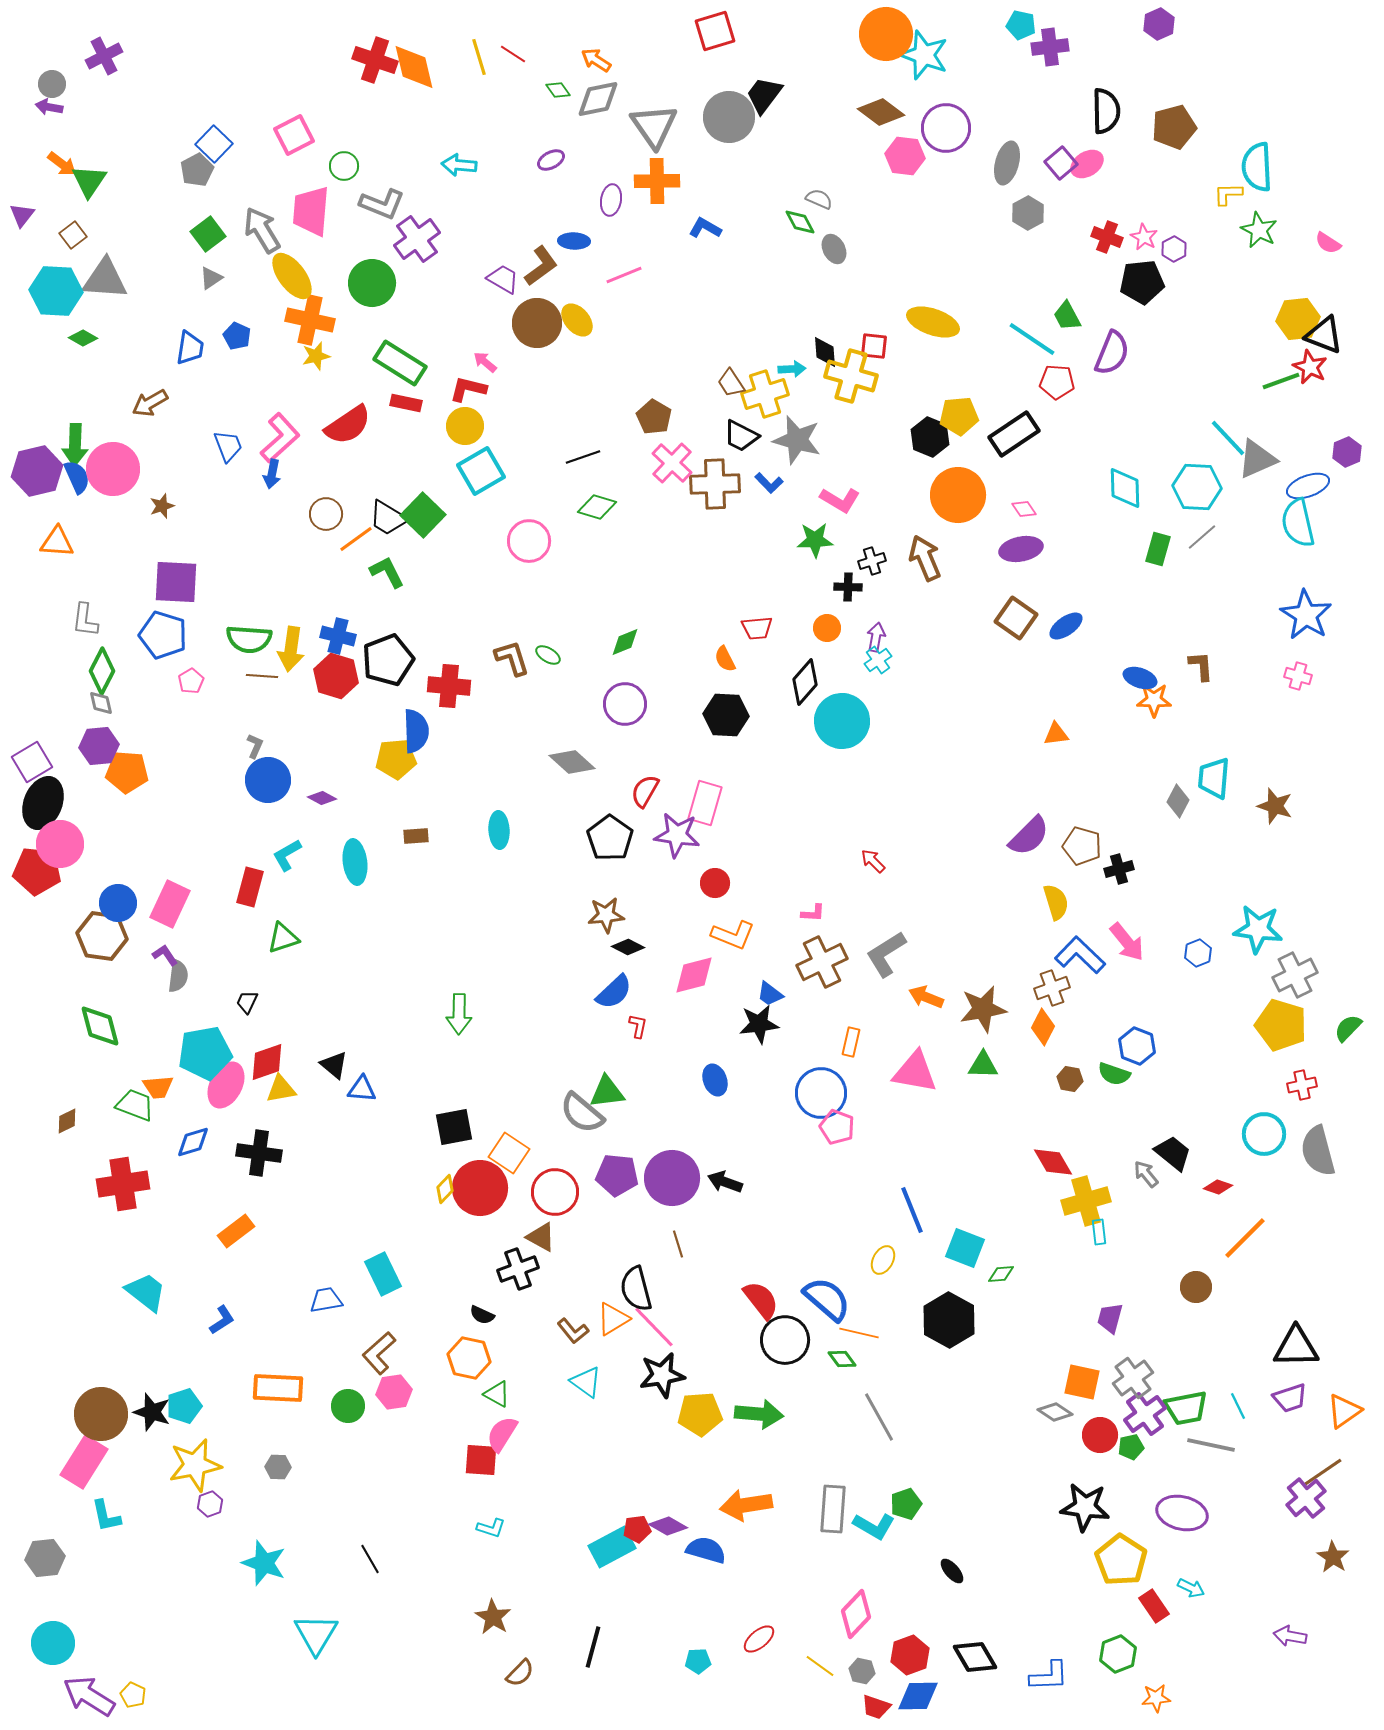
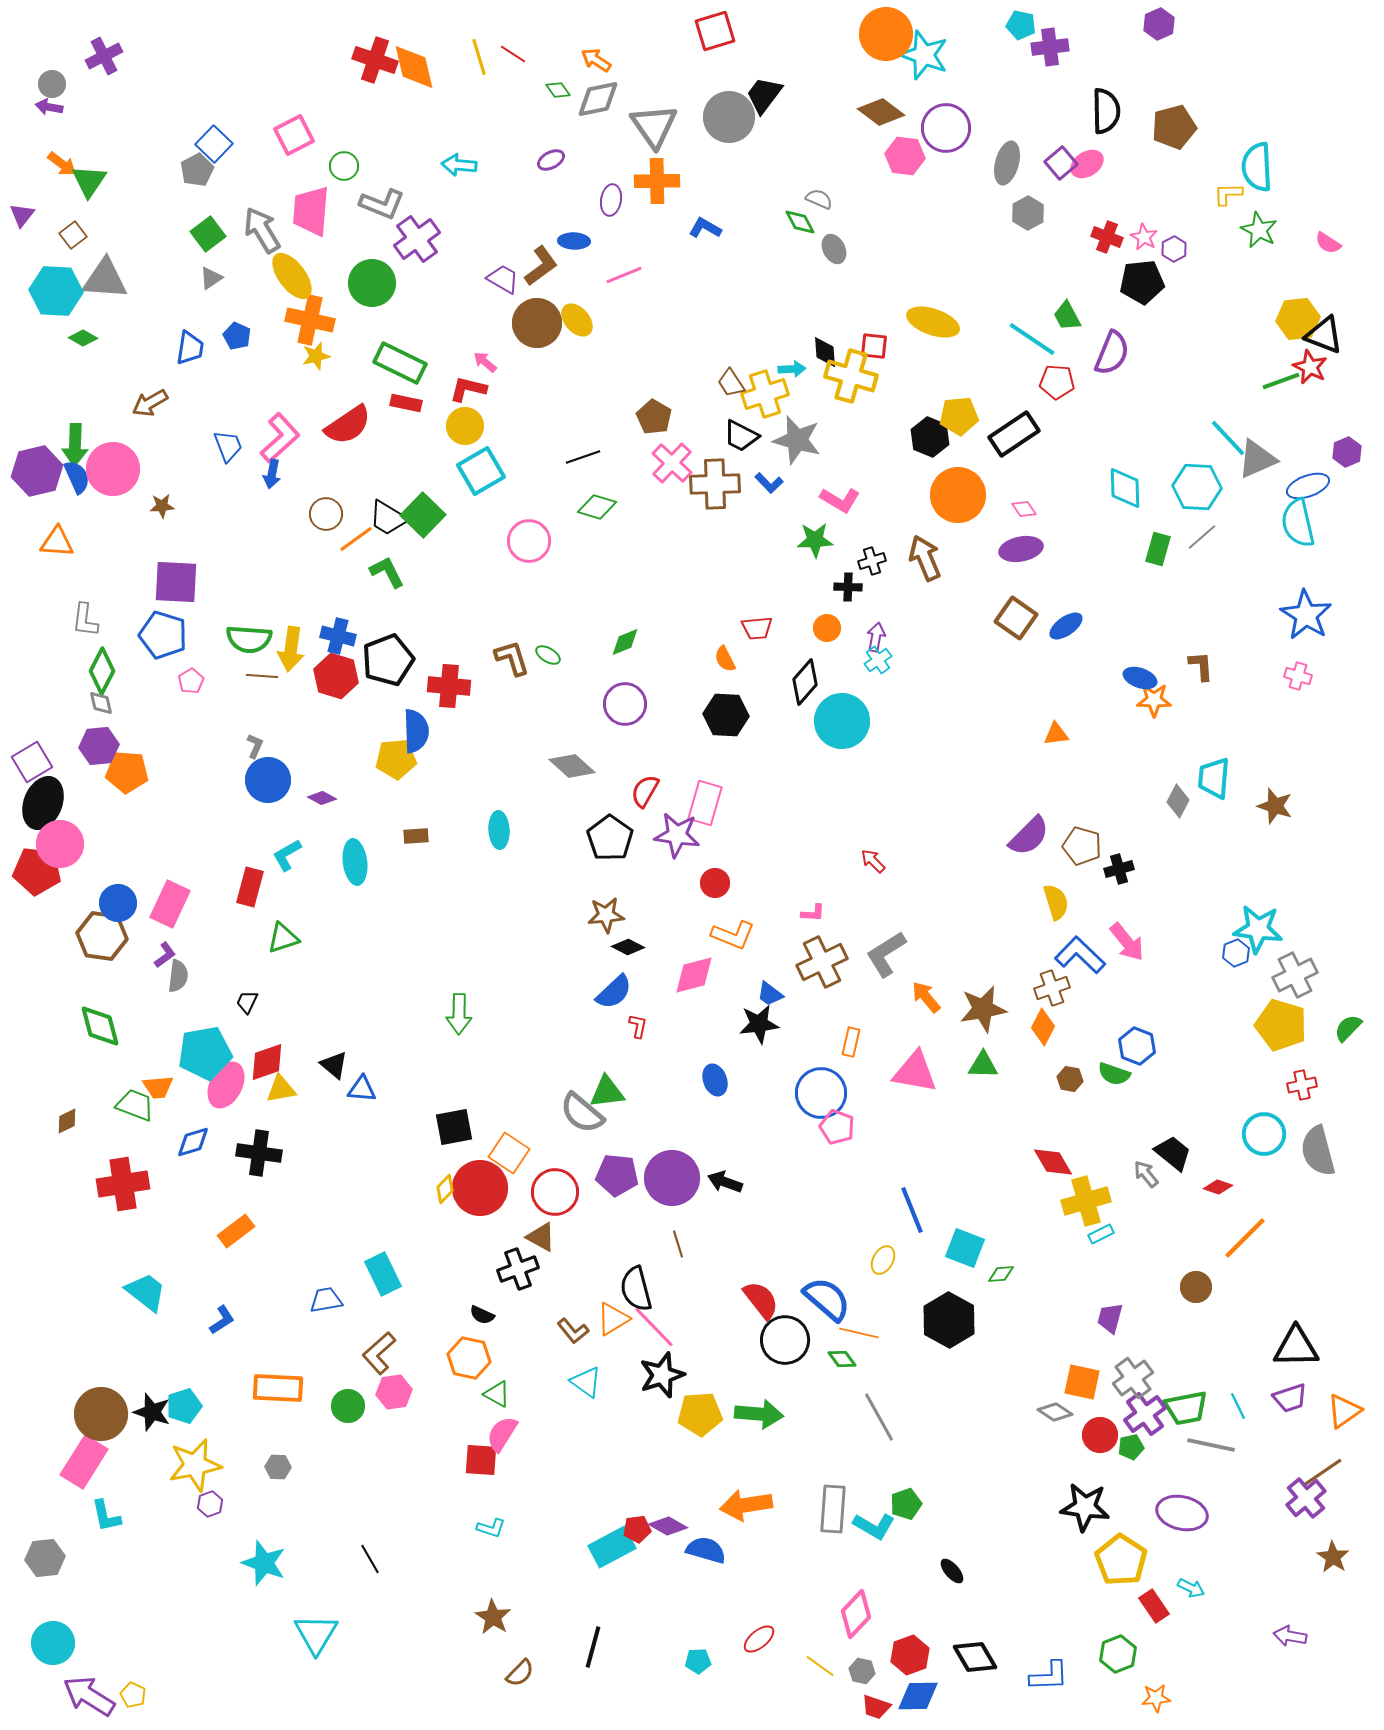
green rectangle at (400, 363): rotated 6 degrees counterclockwise
brown star at (162, 506): rotated 15 degrees clockwise
gray diamond at (572, 762): moved 4 px down
blue hexagon at (1198, 953): moved 38 px right
purple L-shape at (165, 955): rotated 88 degrees clockwise
orange arrow at (926, 997): rotated 28 degrees clockwise
cyan rectangle at (1099, 1232): moved 2 px right, 2 px down; rotated 70 degrees clockwise
black star at (662, 1375): rotated 9 degrees counterclockwise
